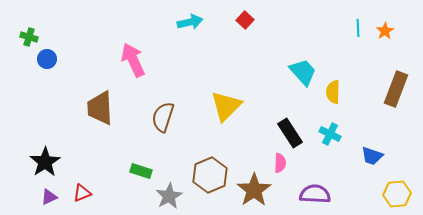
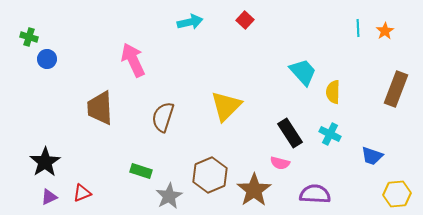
pink semicircle: rotated 102 degrees clockwise
